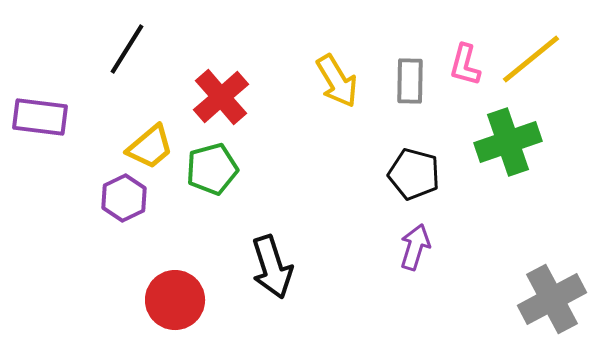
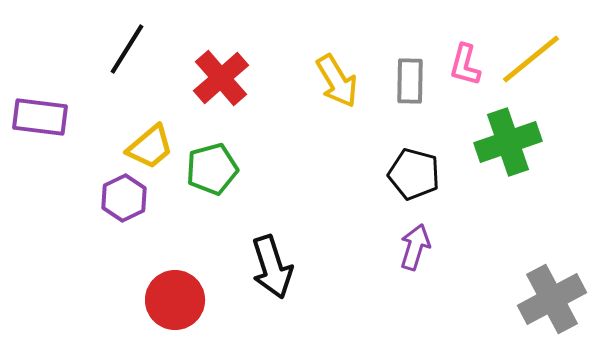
red cross: moved 19 px up
